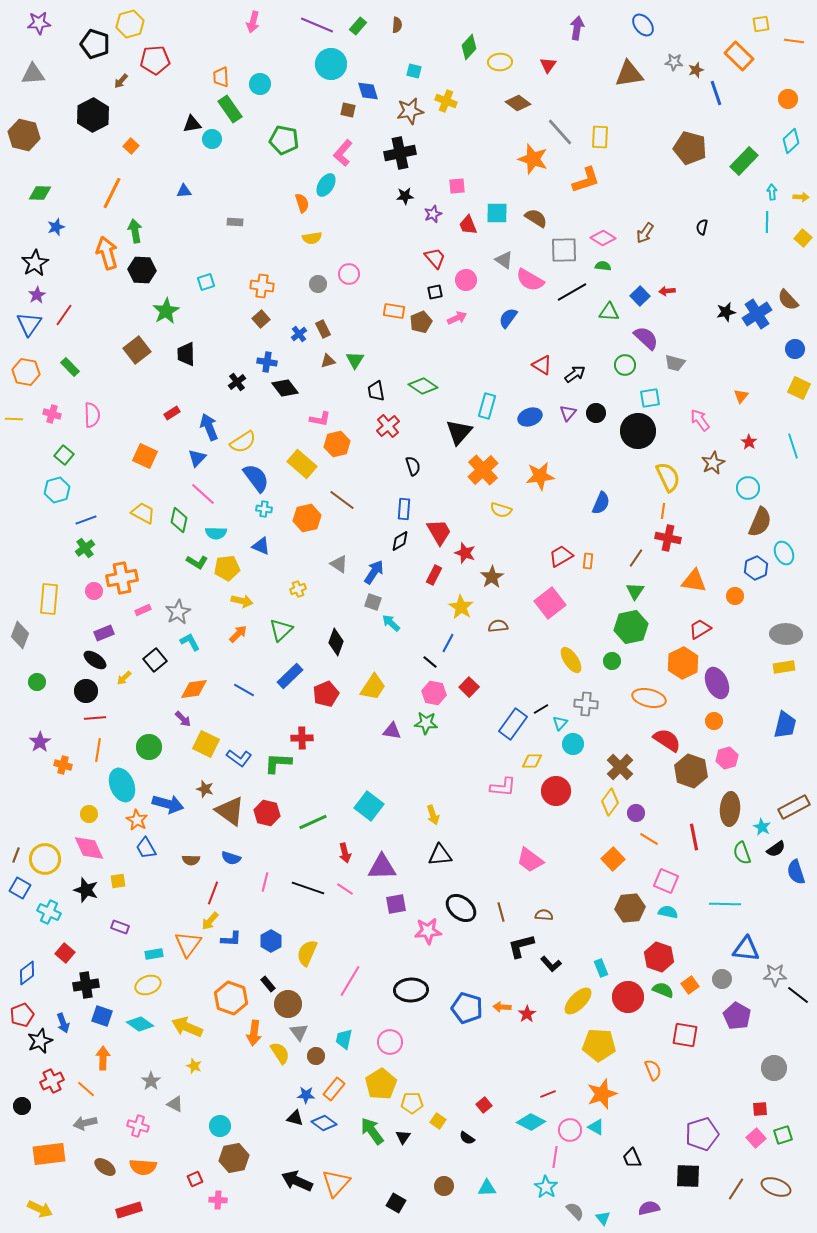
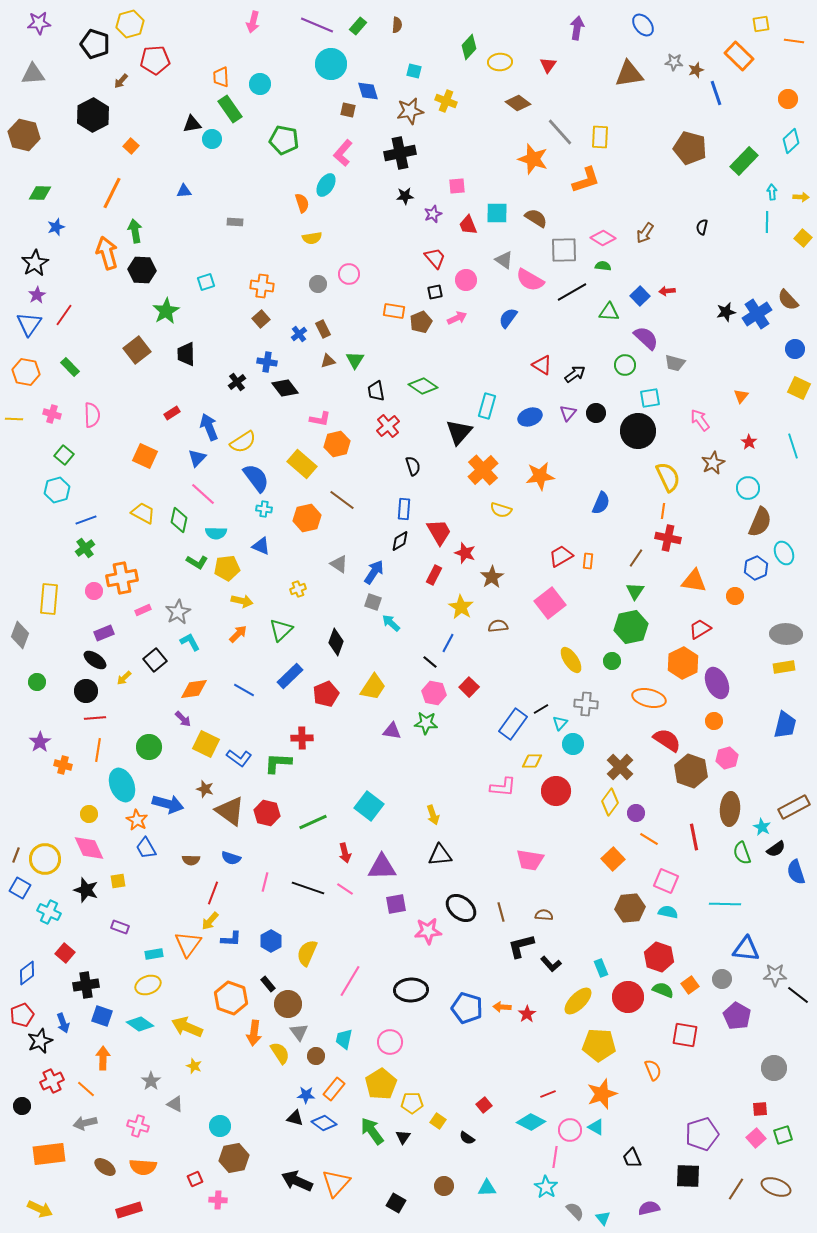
pink trapezoid at (530, 860): rotated 28 degrees counterclockwise
